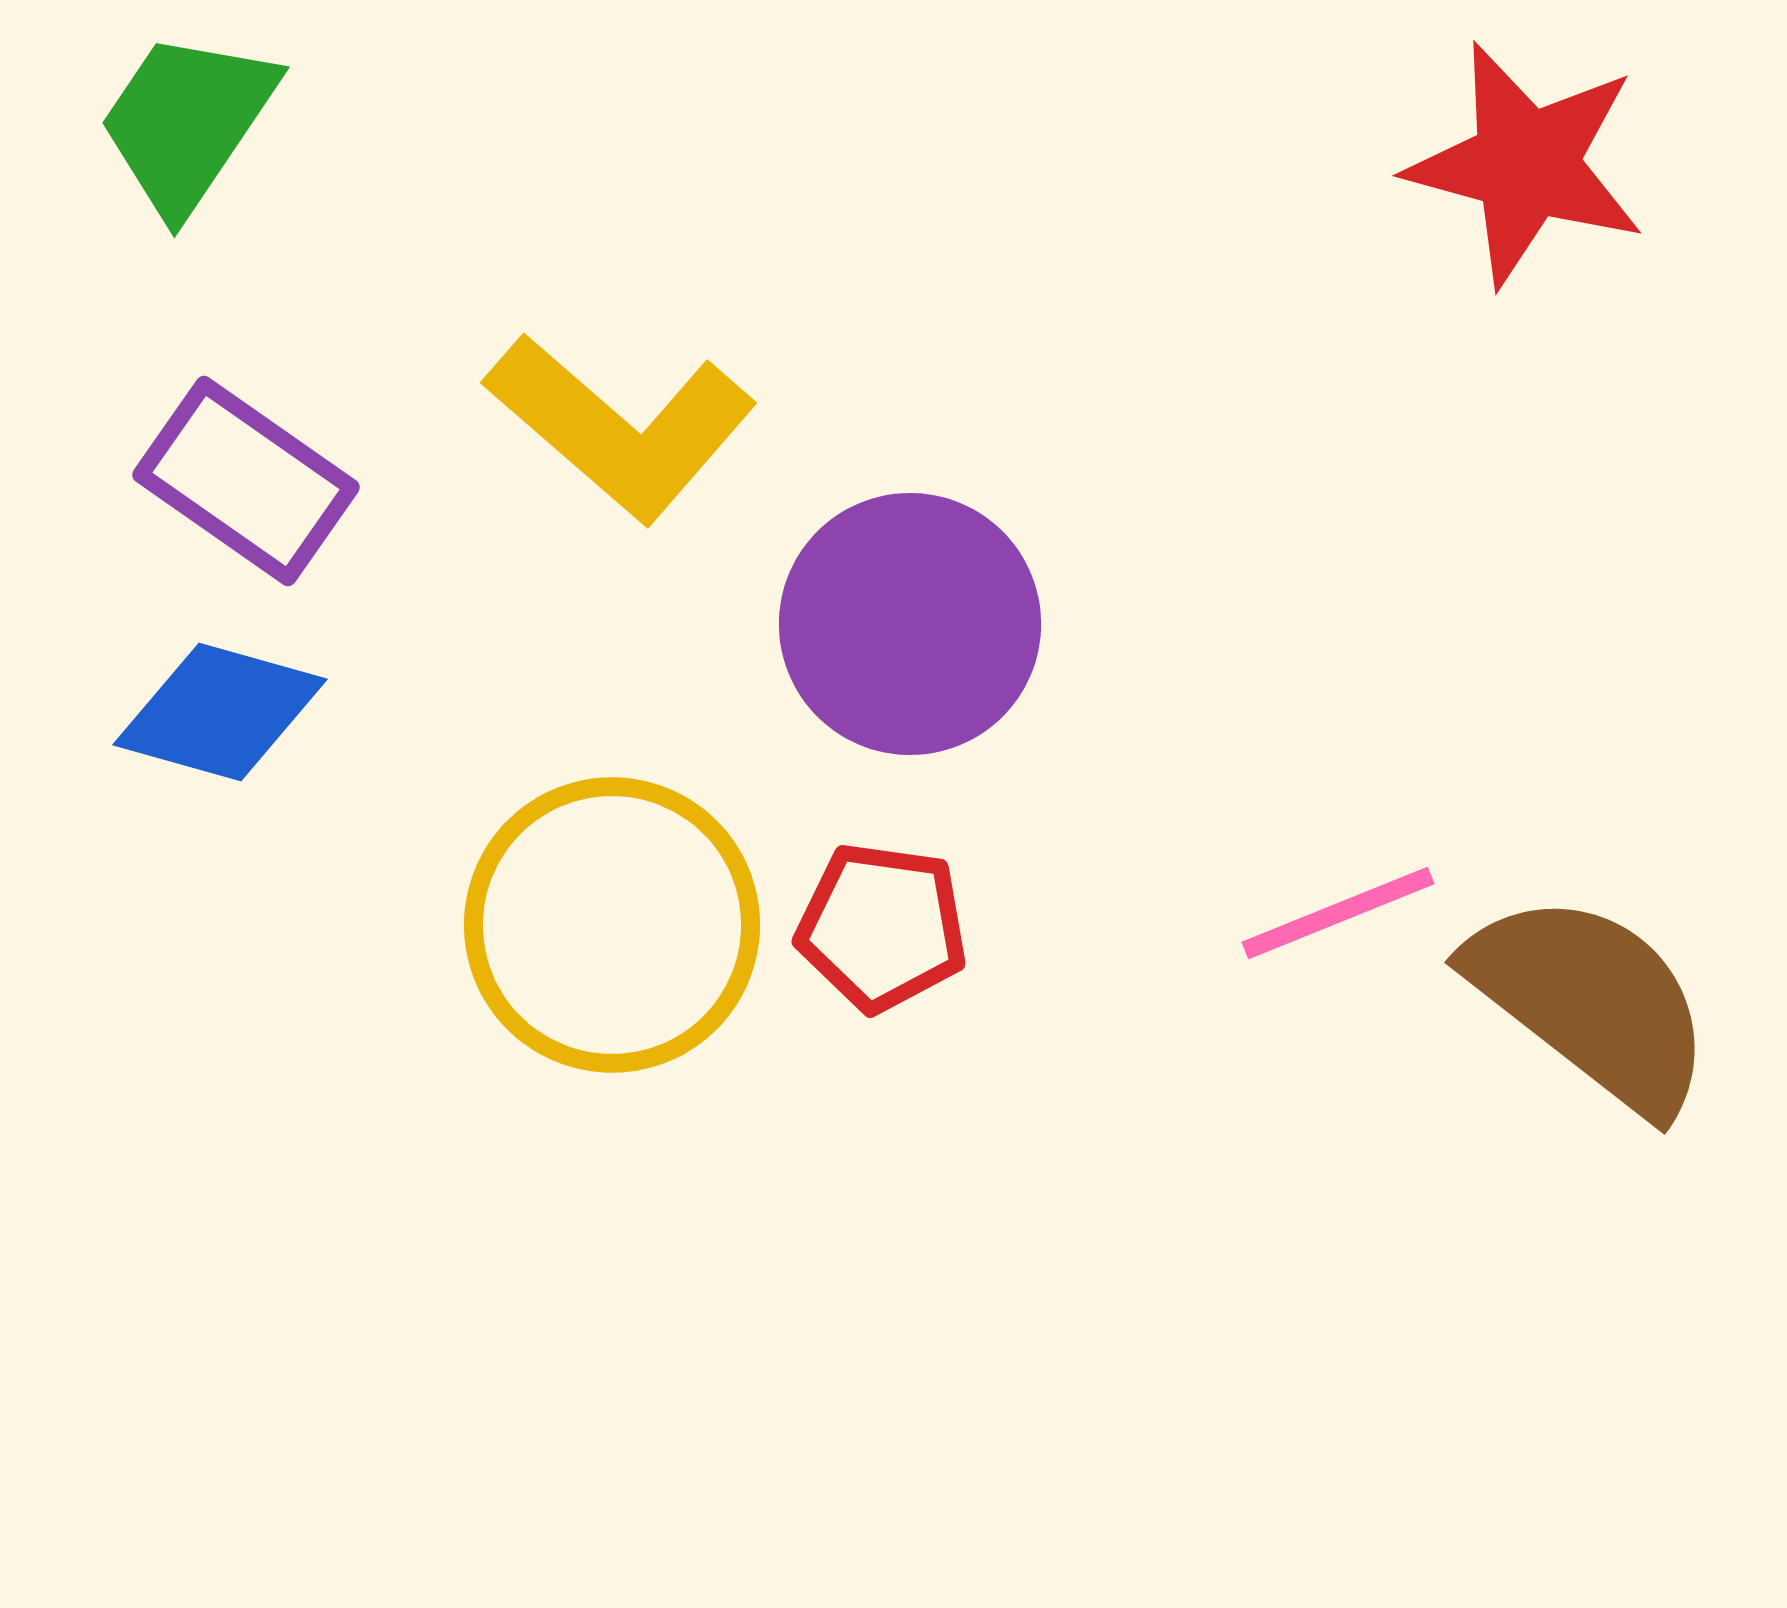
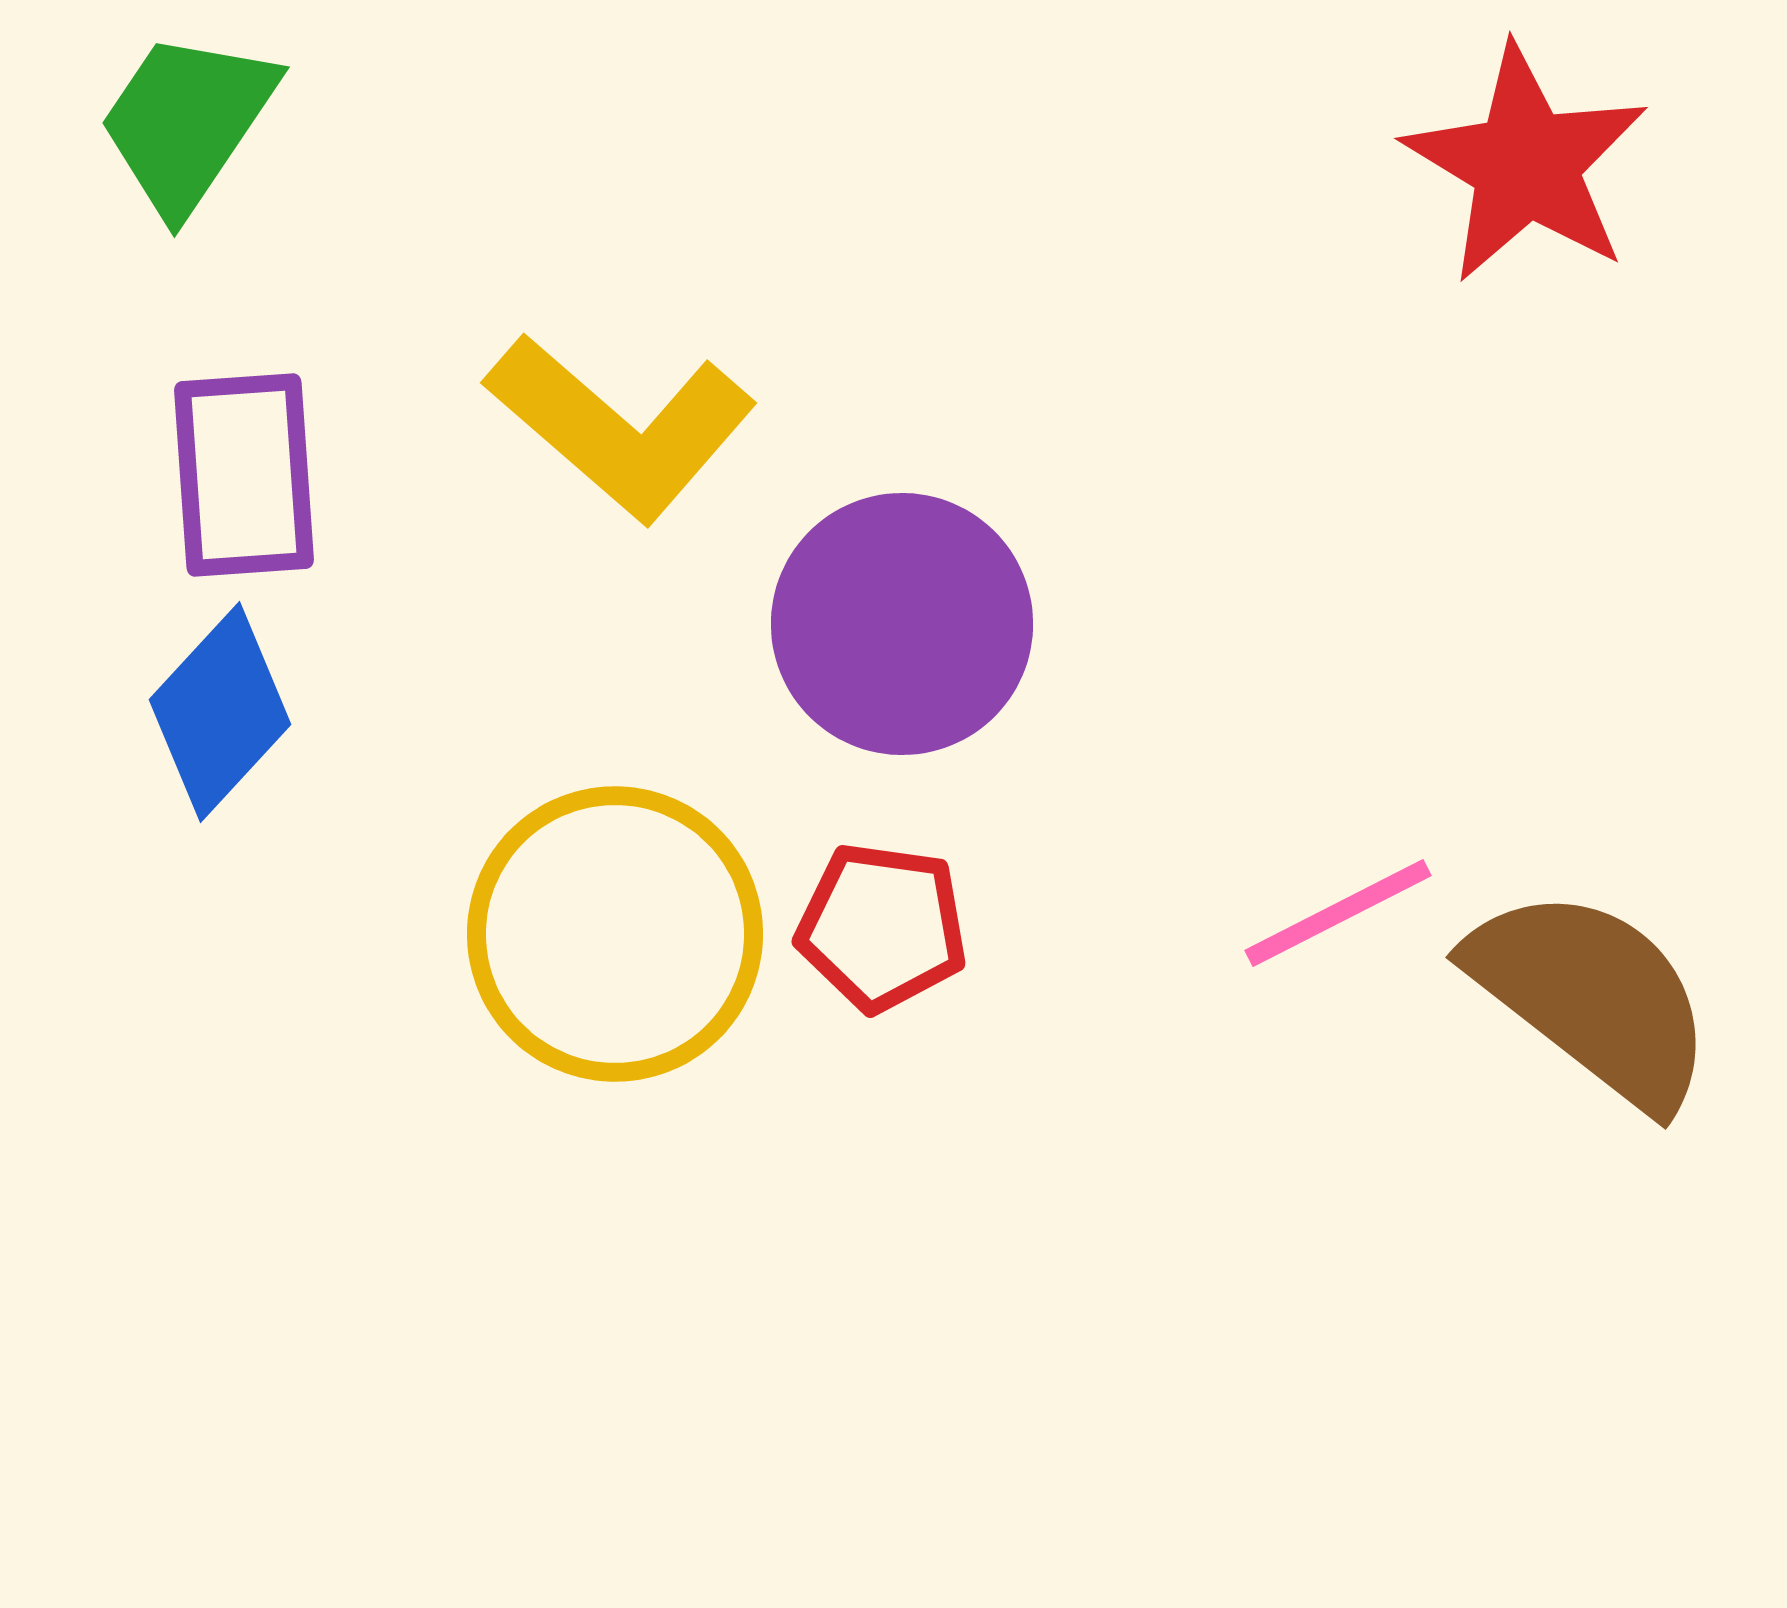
red star: rotated 16 degrees clockwise
purple rectangle: moved 2 px left, 6 px up; rotated 51 degrees clockwise
purple circle: moved 8 px left
blue diamond: rotated 63 degrees counterclockwise
pink line: rotated 5 degrees counterclockwise
yellow circle: moved 3 px right, 9 px down
brown semicircle: moved 1 px right, 5 px up
